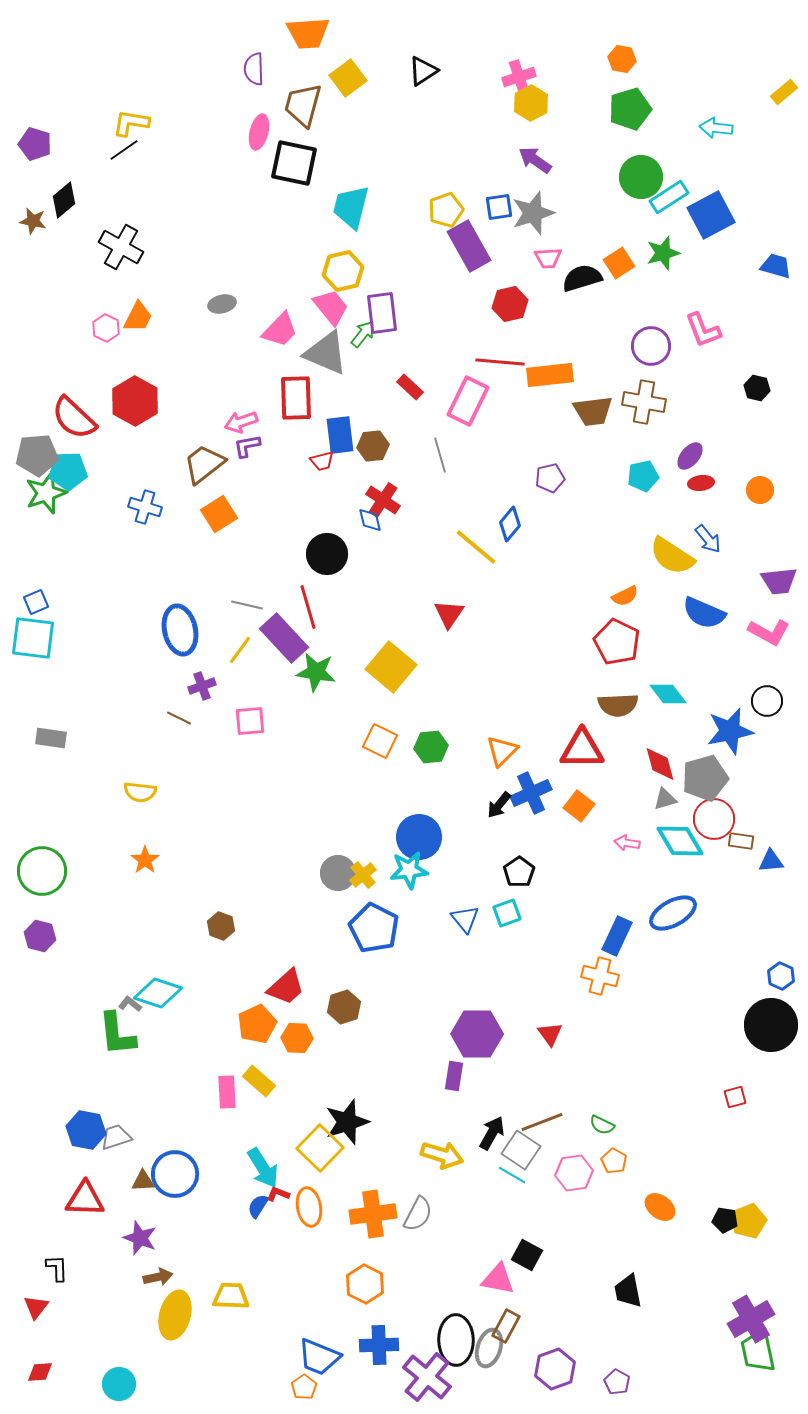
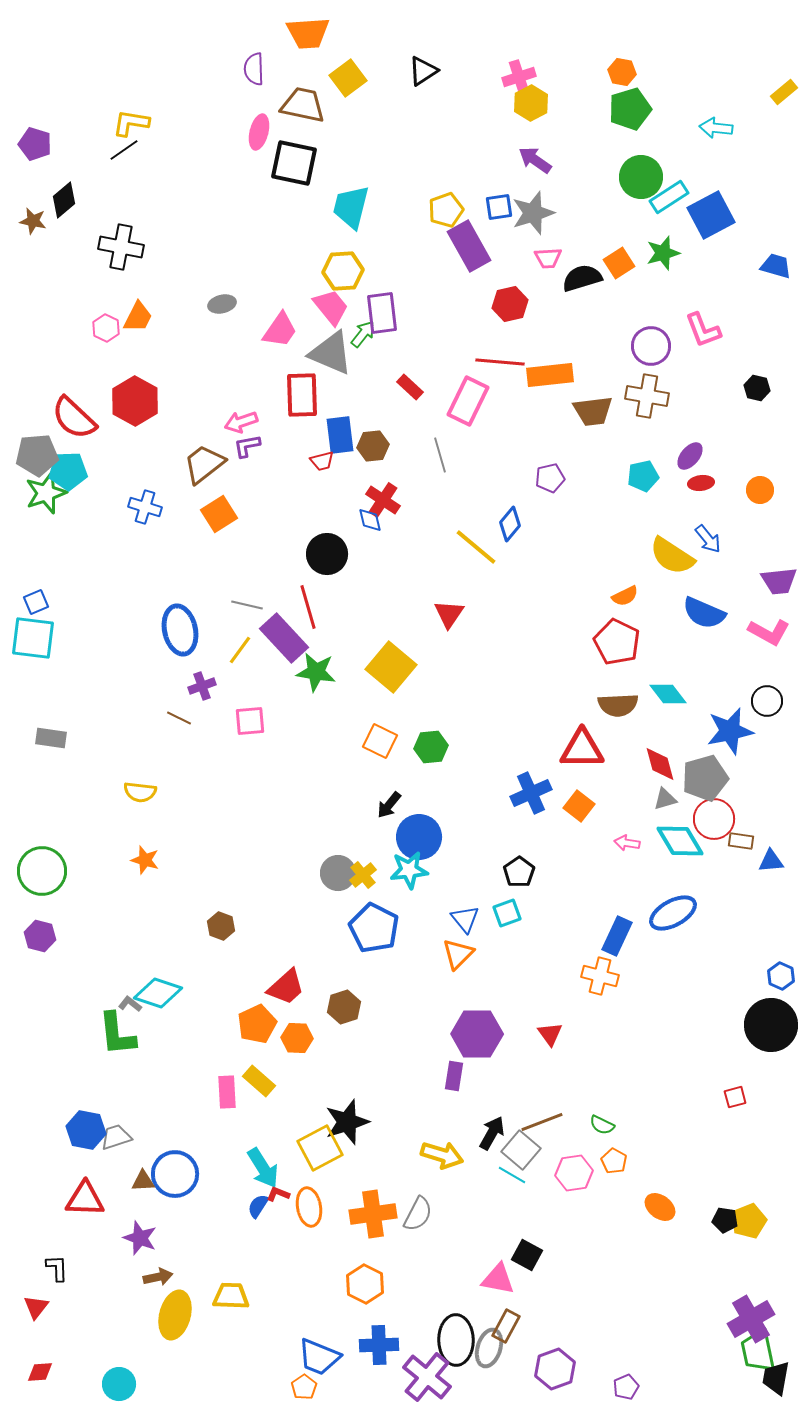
orange hexagon at (622, 59): moved 13 px down
brown trapezoid at (303, 105): rotated 87 degrees clockwise
black cross at (121, 247): rotated 18 degrees counterclockwise
yellow hexagon at (343, 271): rotated 9 degrees clockwise
pink trapezoid at (280, 330): rotated 9 degrees counterclockwise
gray triangle at (326, 353): moved 5 px right
red rectangle at (296, 398): moved 6 px right, 3 px up
brown cross at (644, 402): moved 3 px right, 6 px up
orange triangle at (502, 751): moved 44 px left, 203 px down
black arrow at (499, 805): moved 110 px left
orange star at (145, 860): rotated 20 degrees counterclockwise
yellow square at (320, 1148): rotated 18 degrees clockwise
gray square at (521, 1150): rotated 6 degrees clockwise
black trapezoid at (628, 1291): moved 148 px right, 87 px down; rotated 21 degrees clockwise
purple pentagon at (617, 1382): moved 9 px right, 5 px down; rotated 20 degrees clockwise
